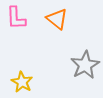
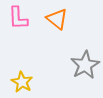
pink L-shape: moved 2 px right
